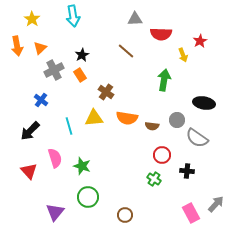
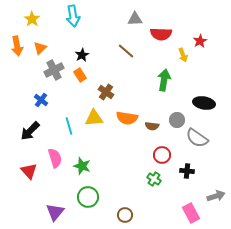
gray arrow: moved 8 px up; rotated 30 degrees clockwise
